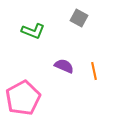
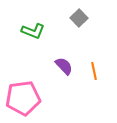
gray square: rotated 18 degrees clockwise
purple semicircle: rotated 24 degrees clockwise
pink pentagon: rotated 20 degrees clockwise
